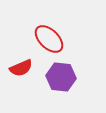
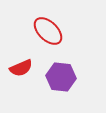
red ellipse: moved 1 px left, 8 px up
